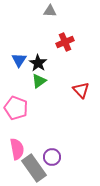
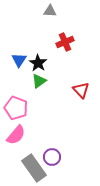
pink semicircle: moved 1 px left, 14 px up; rotated 50 degrees clockwise
